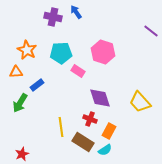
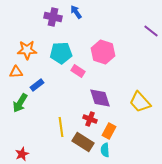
orange star: rotated 30 degrees counterclockwise
cyan semicircle: rotated 120 degrees clockwise
